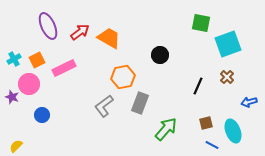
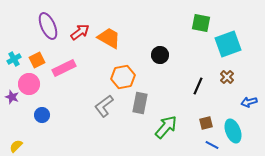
gray rectangle: rotated 10 degrees counterclockwise
green arrow: moved 2 px up
